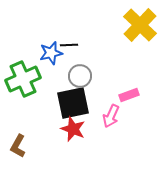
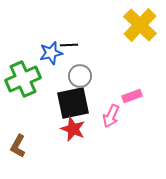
pink rectangle: moved 3 px right, 1 px down
